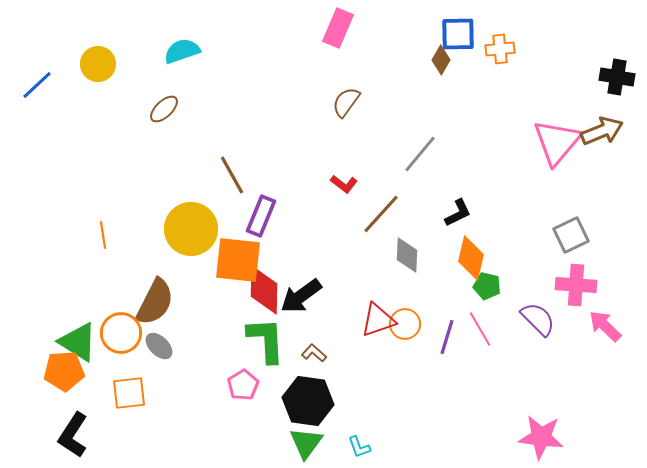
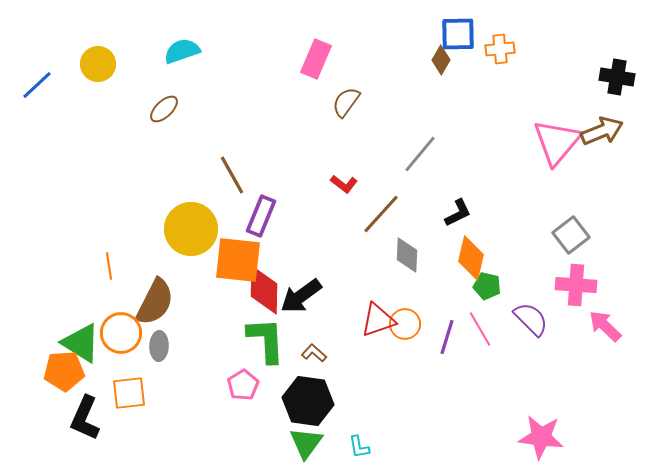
pink rectangle at (338, 28): moved 22 px left, 31 px down
orange line at (103, 235): moved 6 px right, 31 px down
gray square at (571, 235): rotated 12 degrees counterclockwise
purple semicircle at (538, 319): moved 7 px left
green triangle at (78, 342): moved 3 px right, 1 px down
gray ellipse at (159, 346): rotated 48 degrees clockwise
black L-shape at (73, 435): moved 12 px right, 17 px up; rotated 9 degrees counterclockwise
cyan L-shape at (359, 447): rotated 10 degrees clockwise
